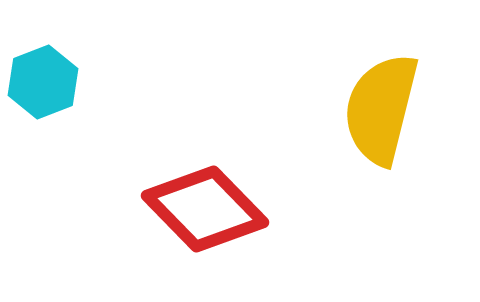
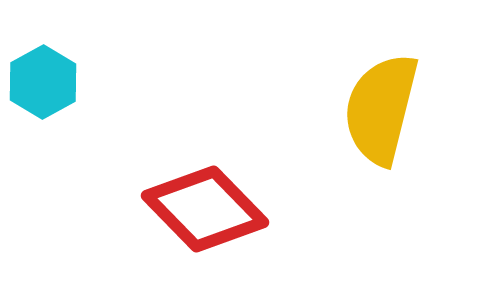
cyan hexagon: rotated 8 degrees counterclockwise
